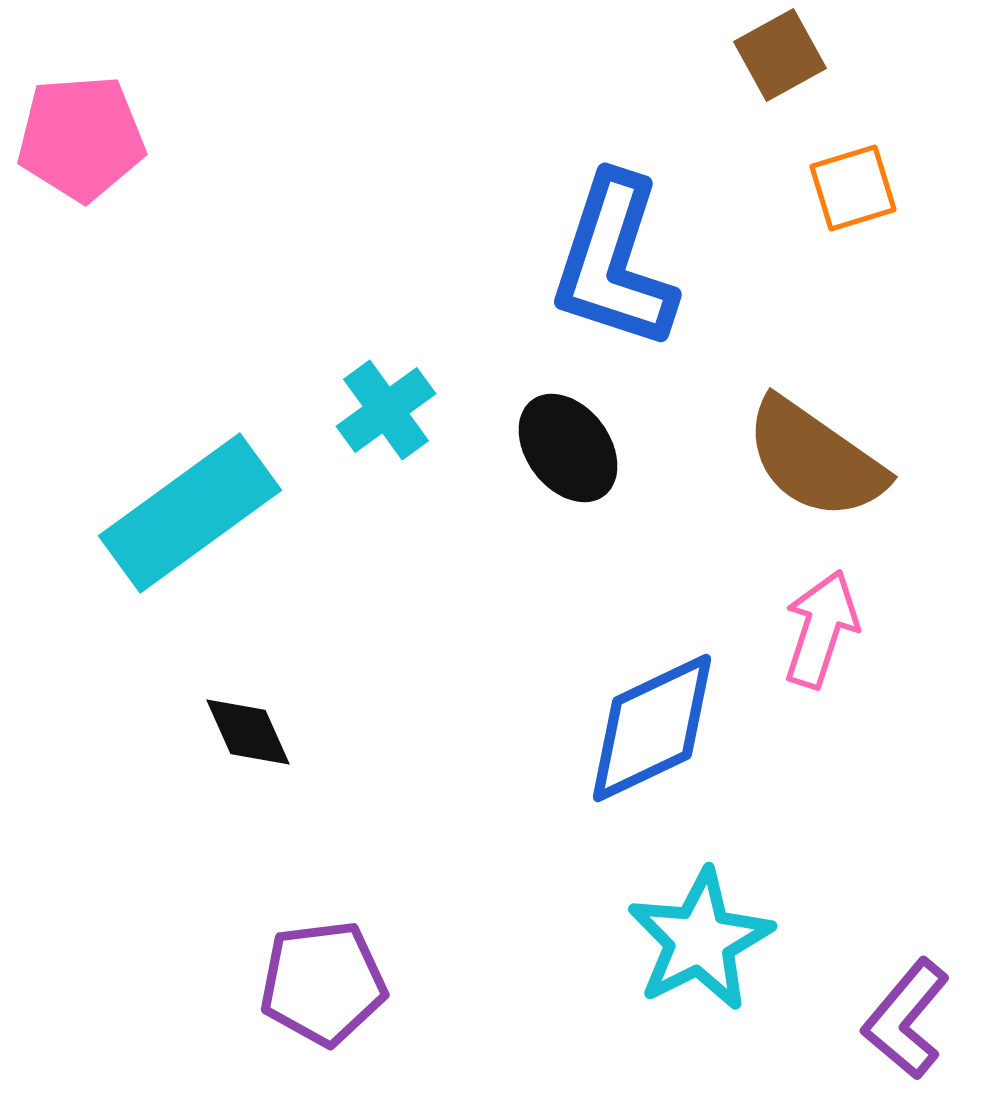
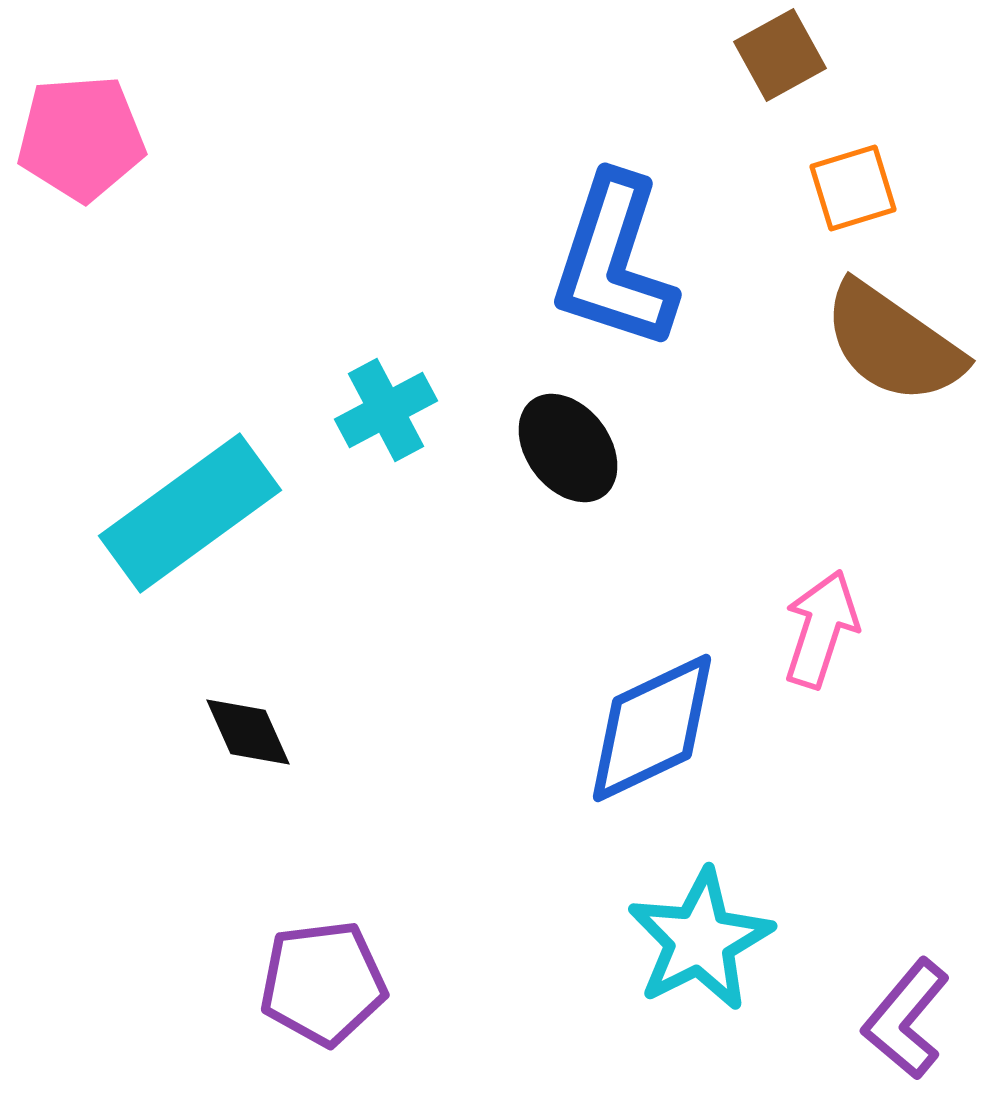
cyan cross: rotated 8 degrees clockwise
brown semicircle: moved 78 px right, 116 px up
